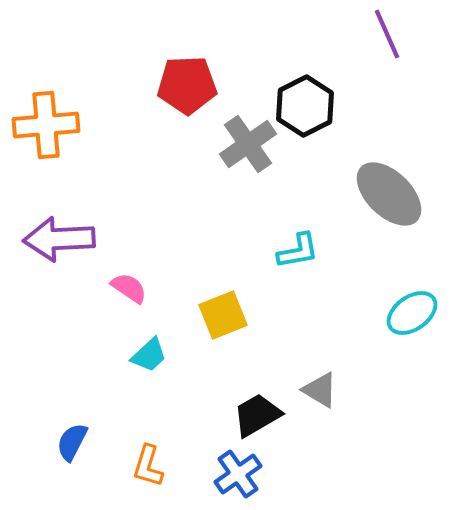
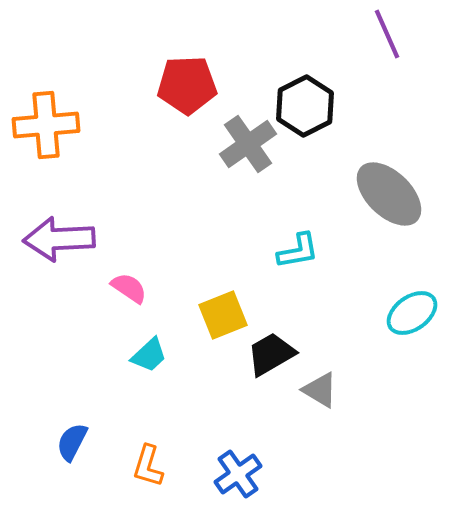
black trapezoid: moved 14 px right, 61 px up
